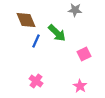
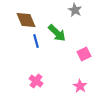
gray star: rotated 24 degrees clockwise
blue line: rotated 40 degrees counterclockwise
